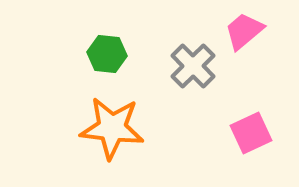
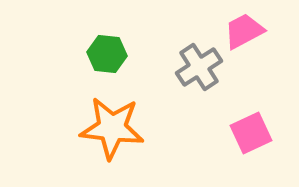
pink trapezoid: rotated 12 degrees clockwise
gray cross: moved 6 px right, 1 px down; rotated 12 degrees clockwise
